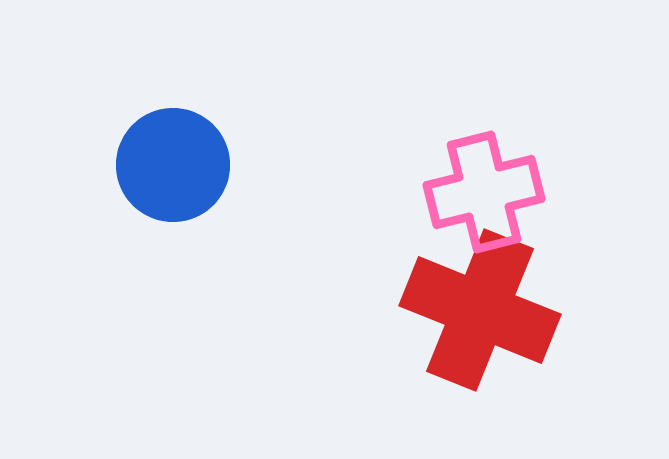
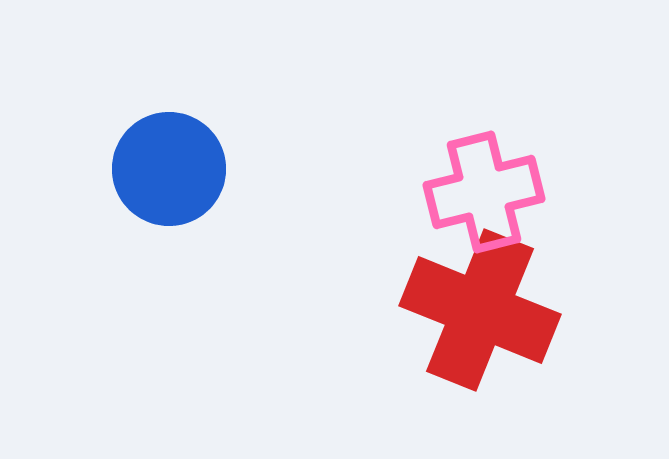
blue circle: moved 4 px left, 4 px down
